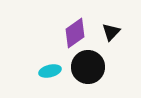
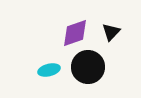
purple diamond: rotated 16 degrees clockwise
cyan ellipse: moved 1 px left, 1 px up
